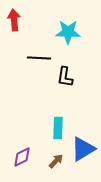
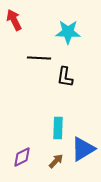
red arrow: rotated 20 degrees counterclockwise
